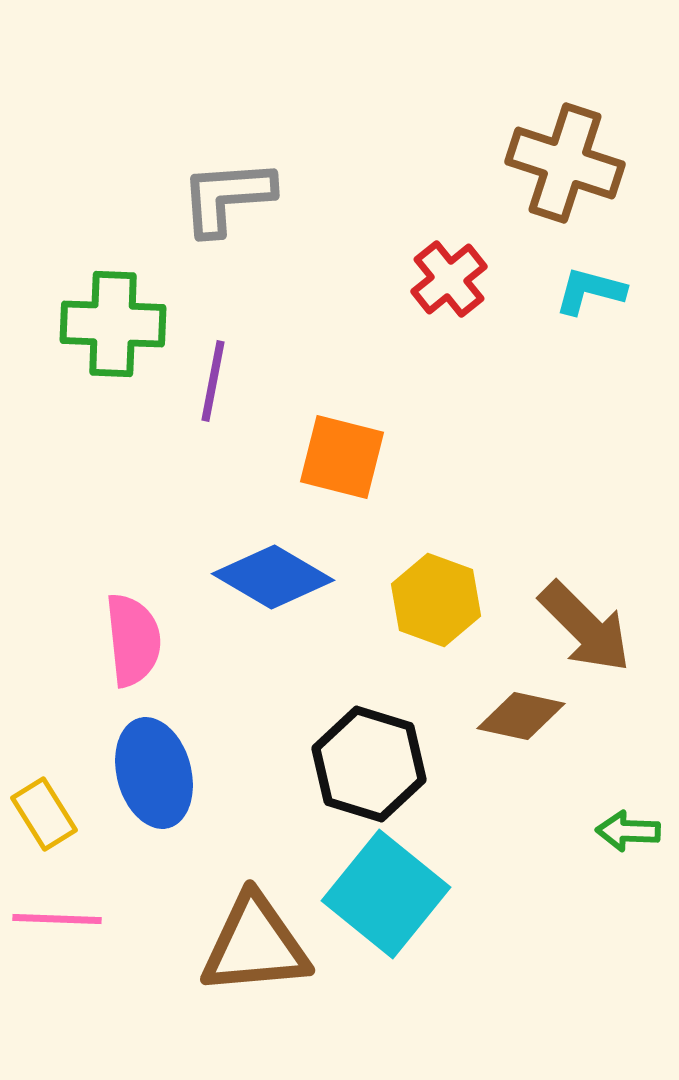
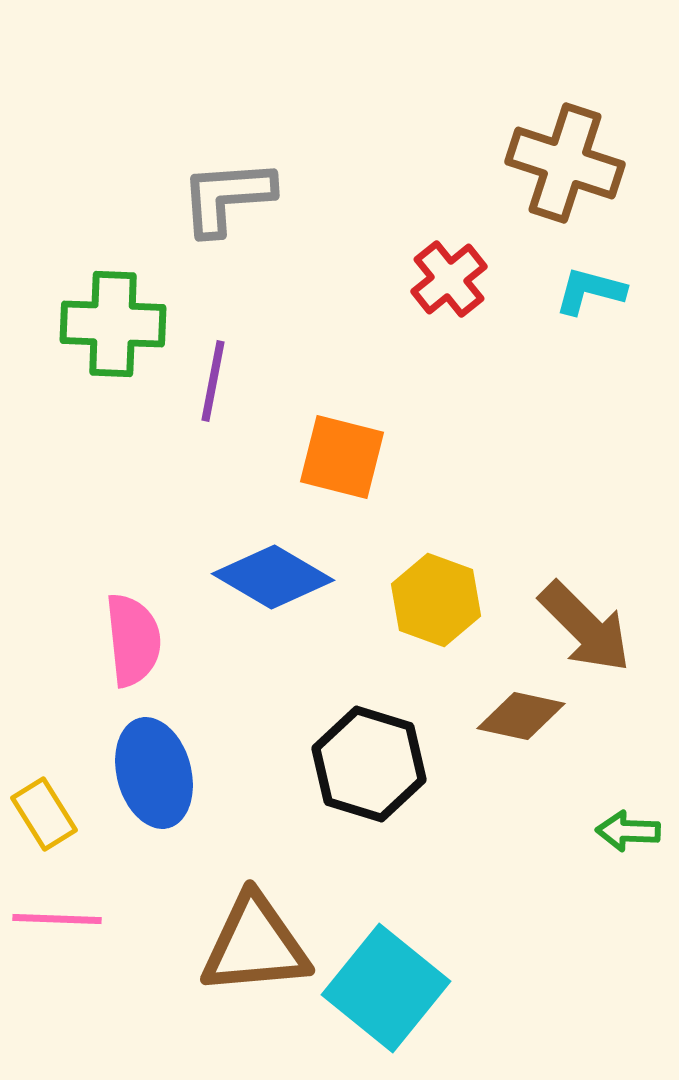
cyan square: moved 94 px down
